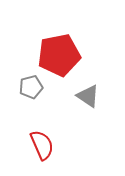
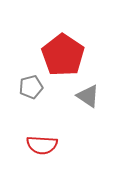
red pentagon: moved 4 px right; rotated 27 degrees counterclockwise
red semicircle: rotated 116 degrees clockwise
